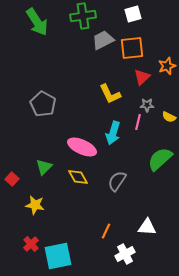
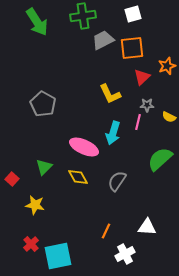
pink ellipse: moved 2 px right
